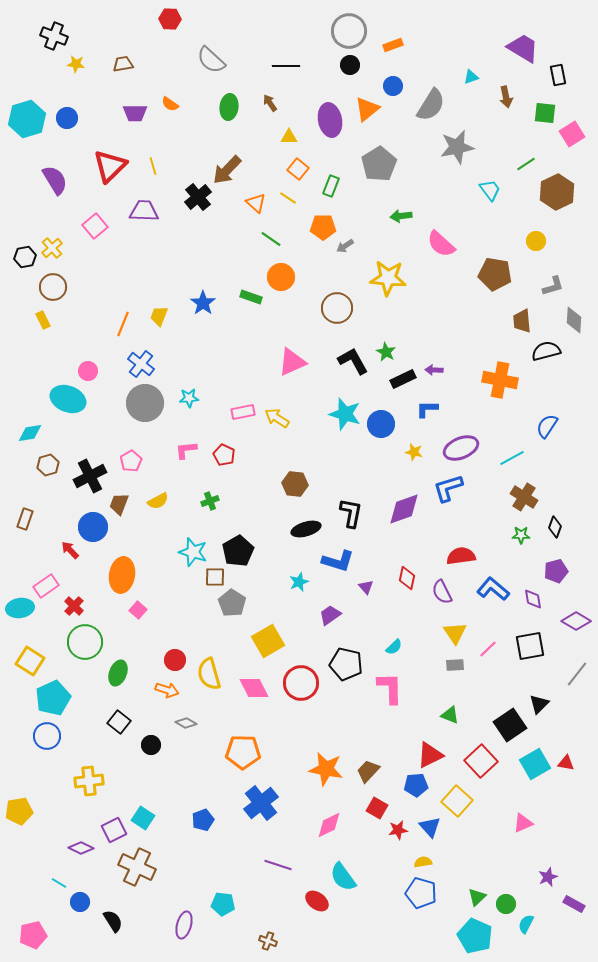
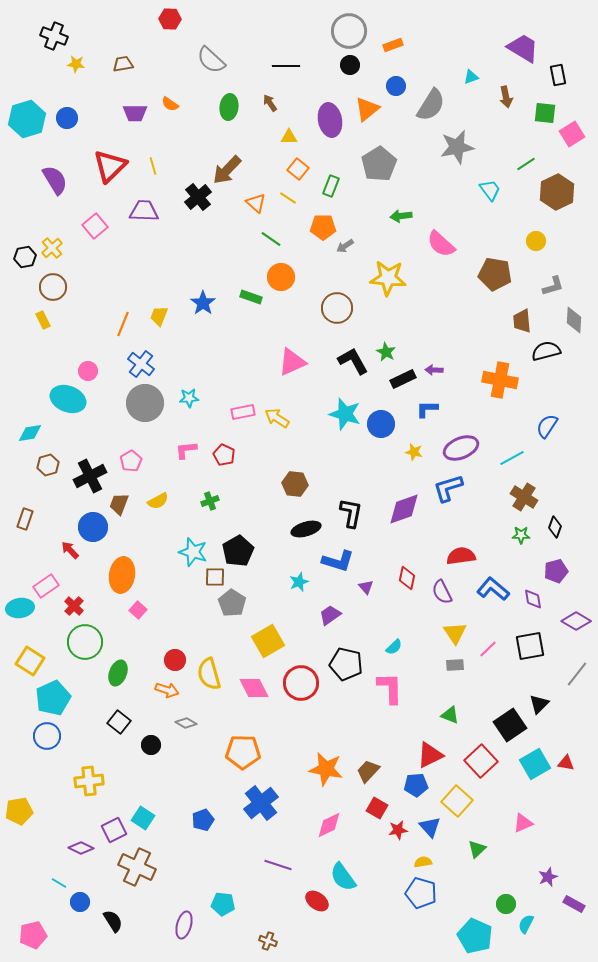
blue circle at (393, 86): moved 3 px right
green triangle at (477, 897): moved 48 px up
